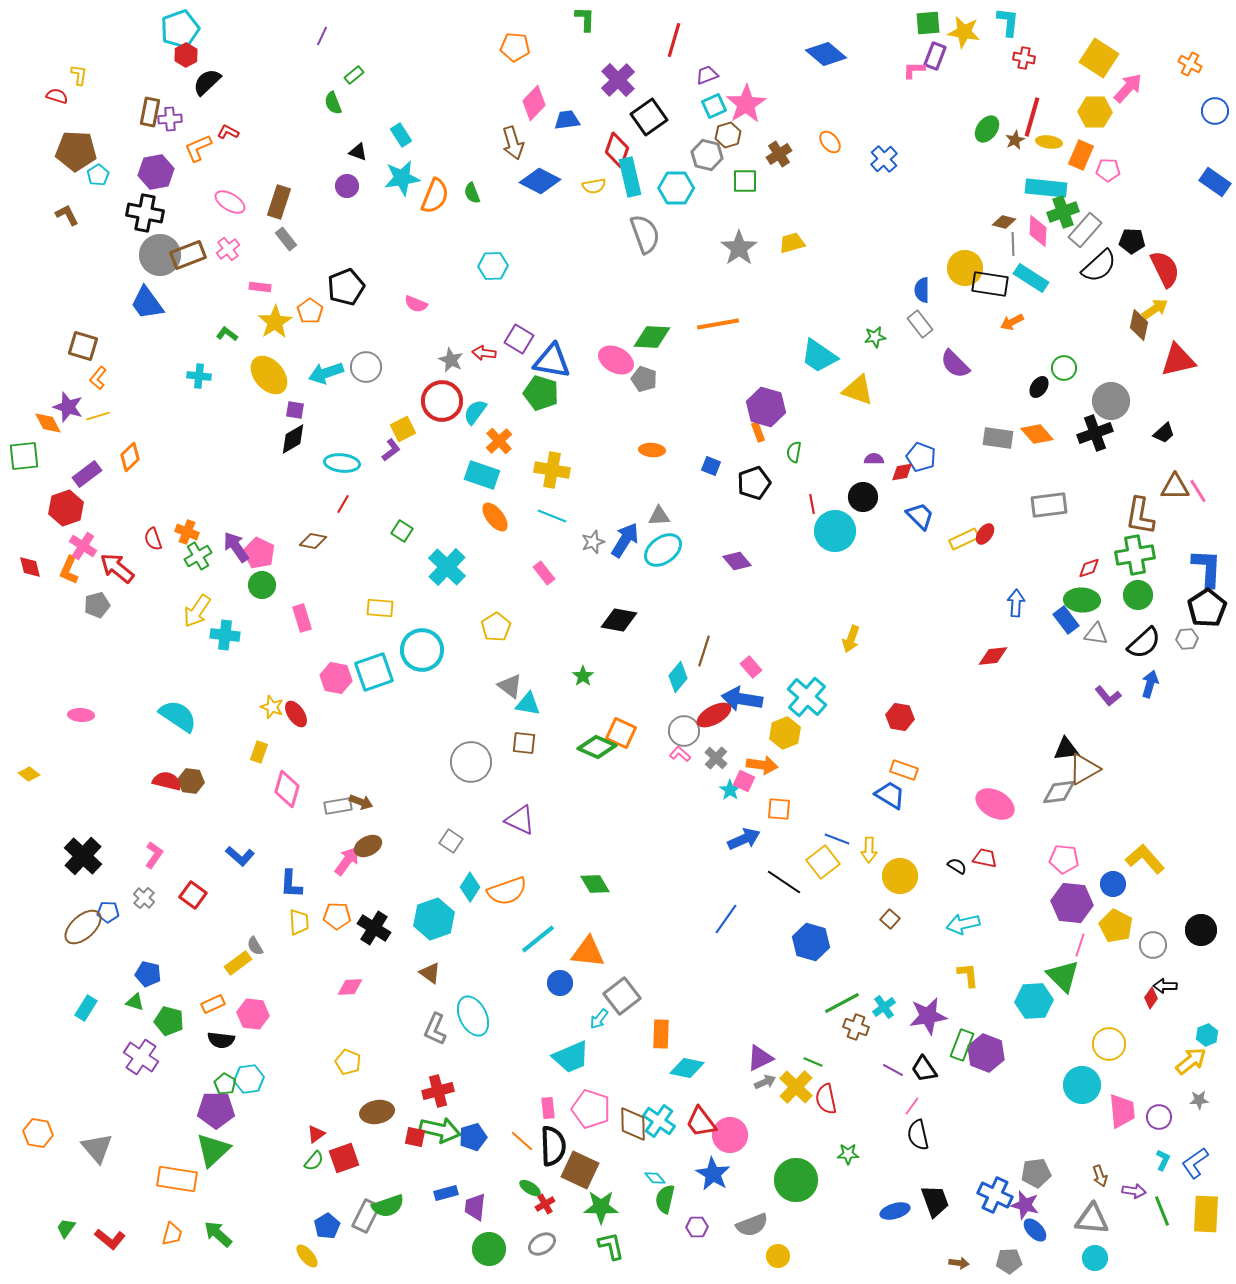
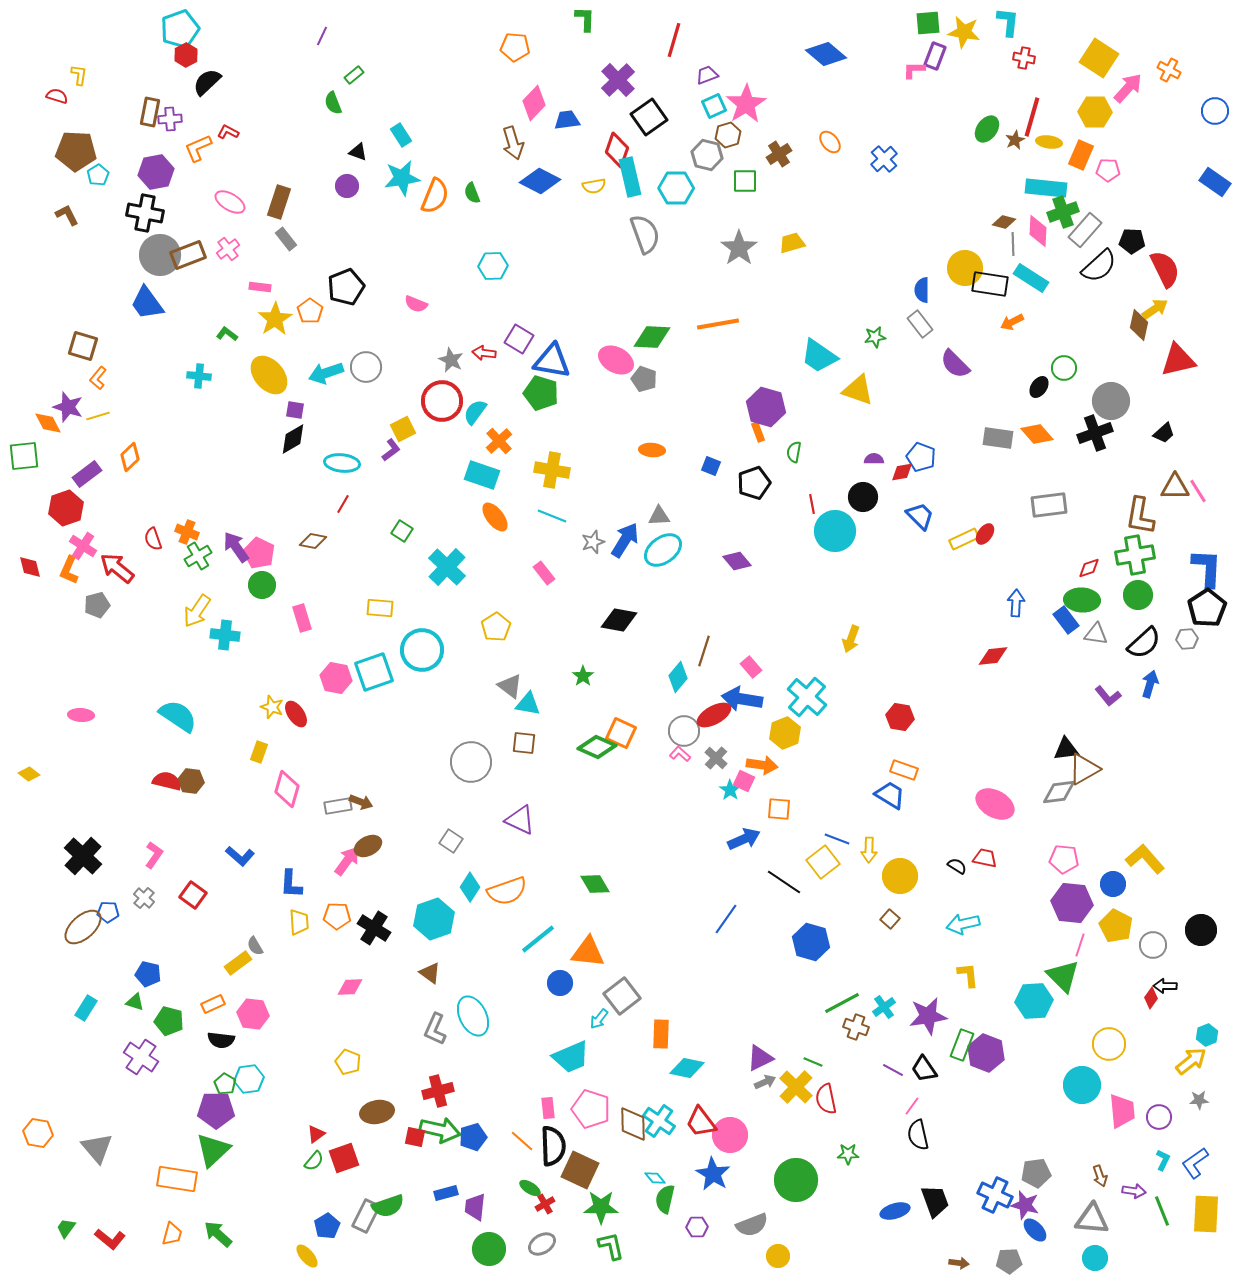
orange cross at (1190, 64): moved 21 px left, 6 px down
yellow star at (275, 322): moved 3 px up
